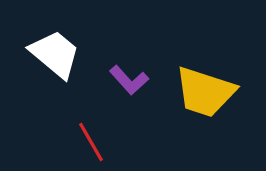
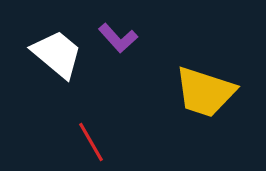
white trapezoid: moved 2 px right
purple L-shape: moved 11 px left, 42 px up
